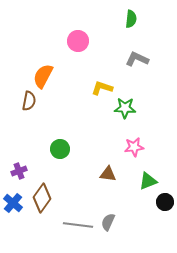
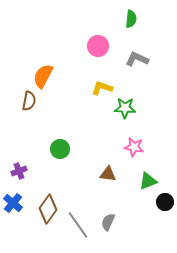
pink circle: moved 20 px right, 5 px down
pink star: rotated 18 degrees clockwise
brown diamond: moved 6 px right, 11 px down
gray line: rotated 48 degrees clockwise
